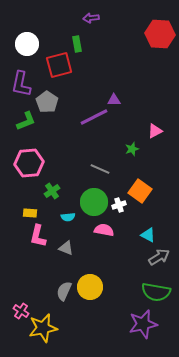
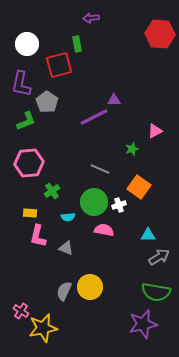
orange square: moved 1 px left, 4 px up
cyan triangle: rotated 28 degrees counterclockwise
